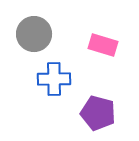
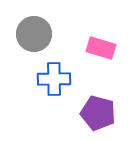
pink rectangle: moved 2 px left, 3 px down
